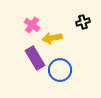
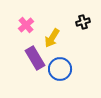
pink cross: moved 6 px left; rotated 14 degrees clockwise
yellow arrow: rotated 48 degrees counterclockwise
blue circle: moved 1 px up
